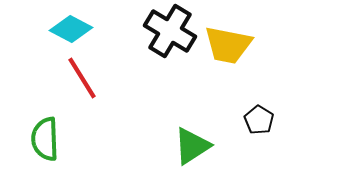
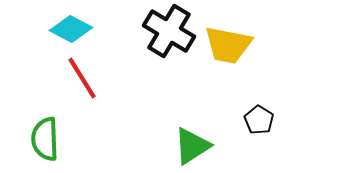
black cross: moved 1 px left
